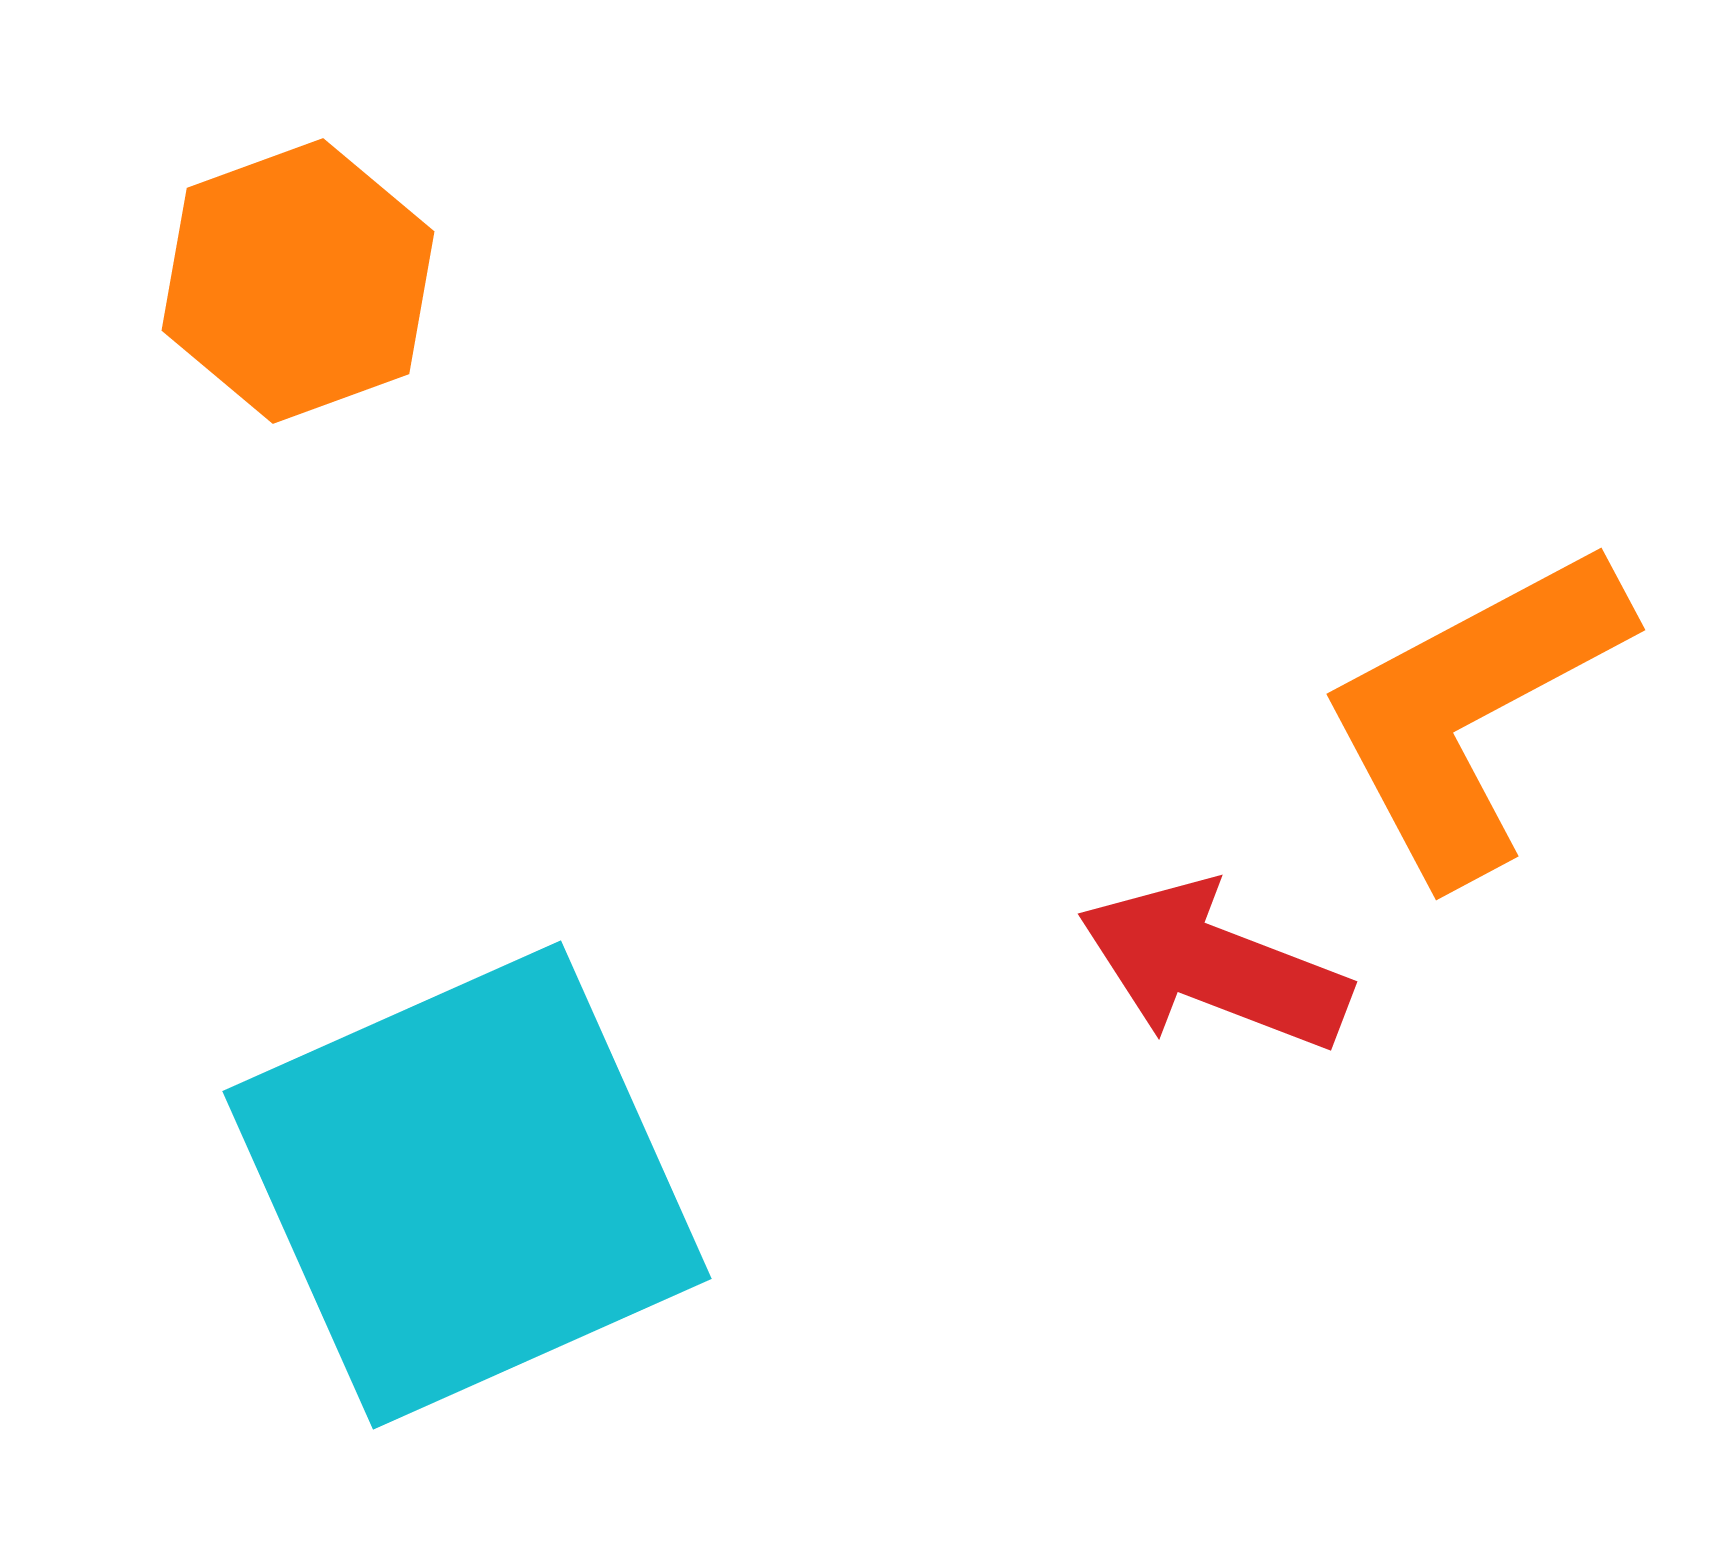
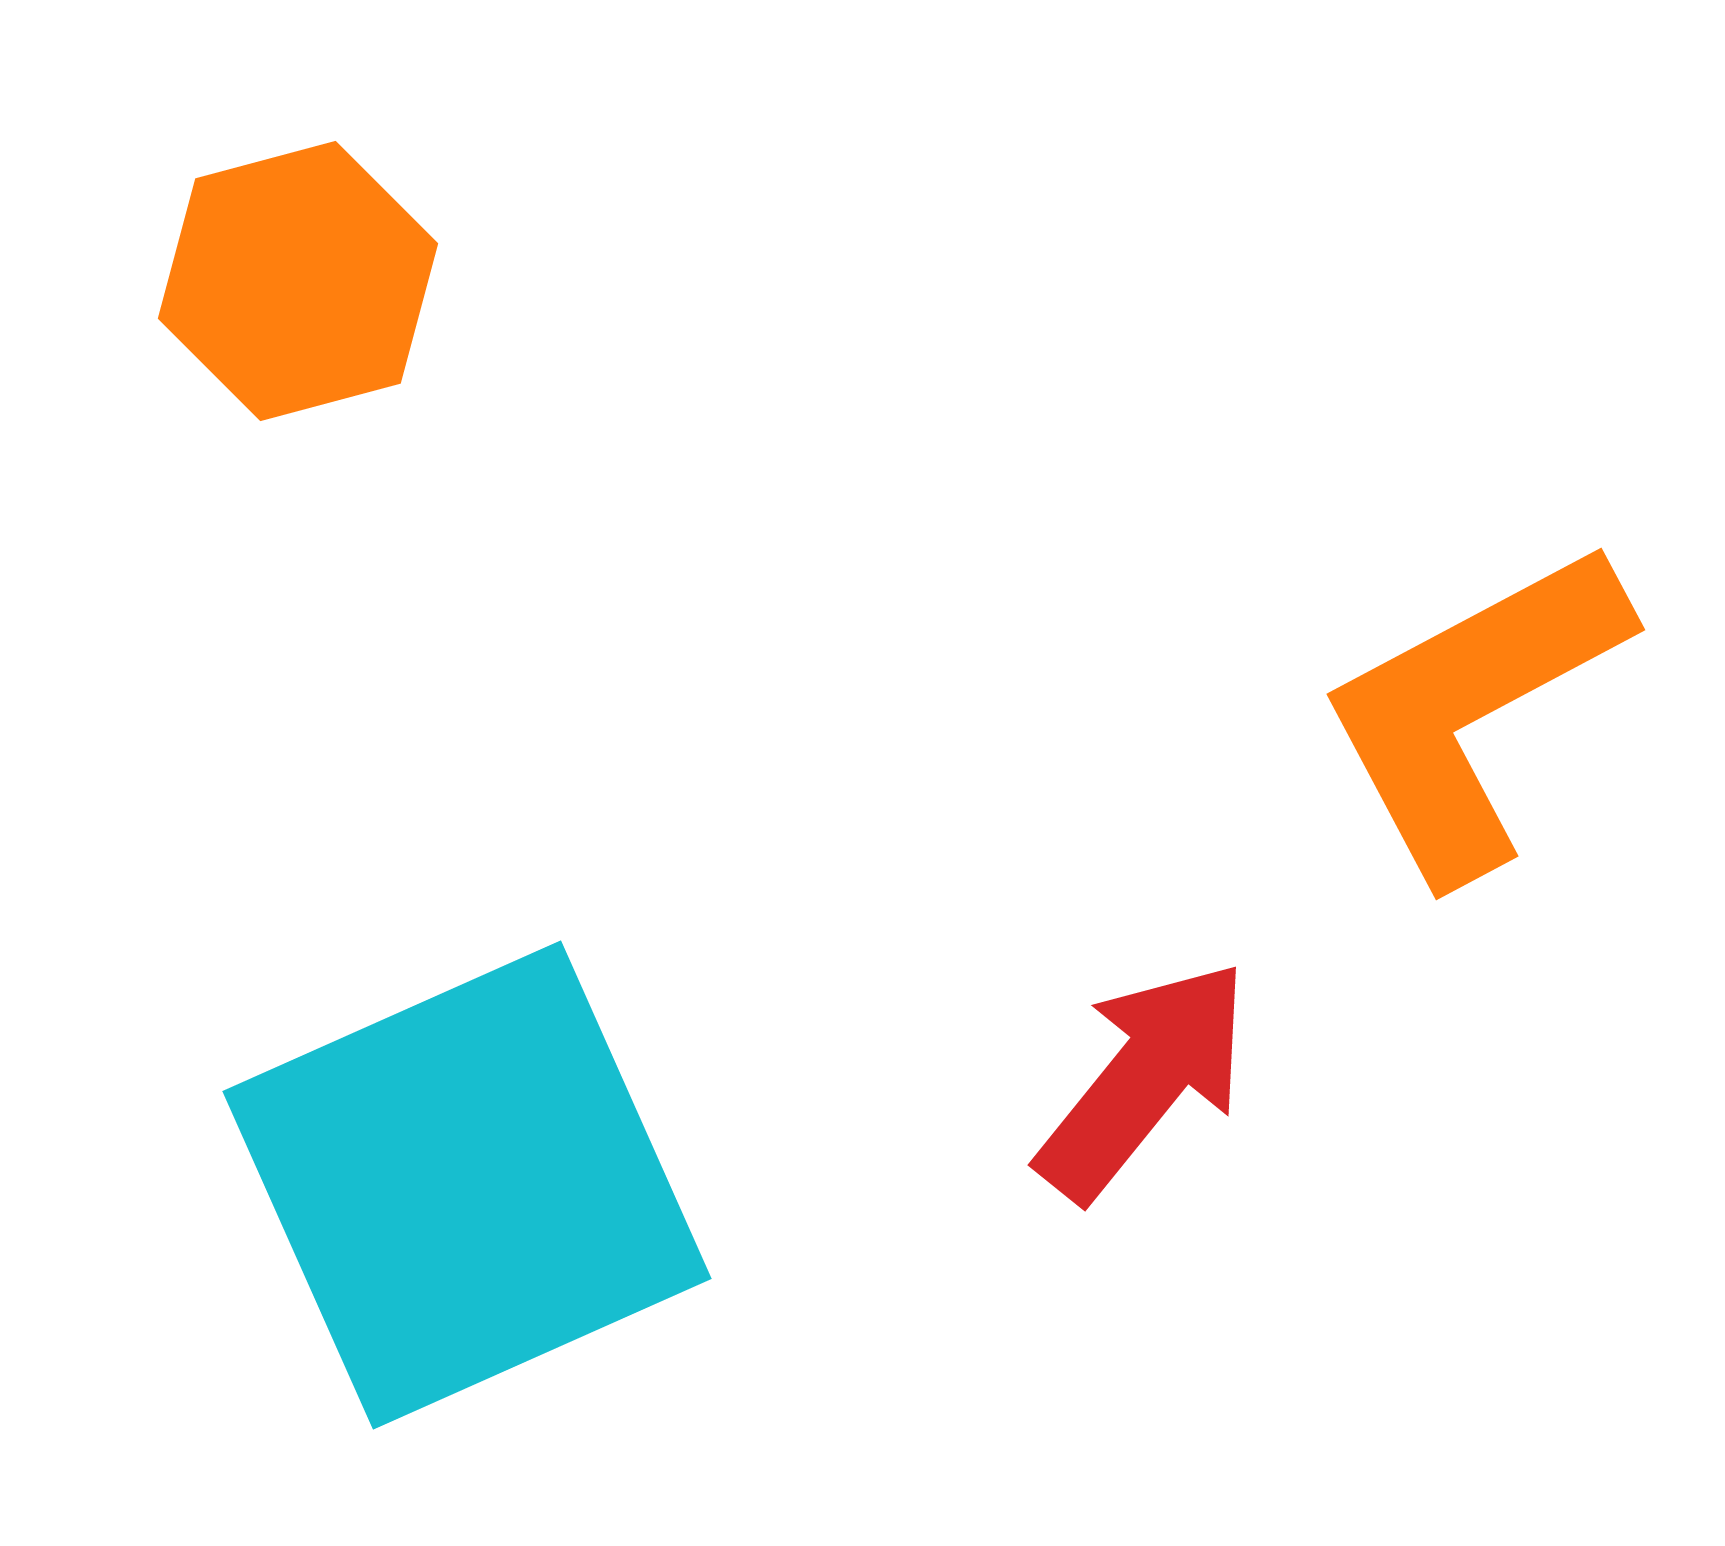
orange hexagon: rotated 5 degrees clockwise
red arrow: moved 70 px left, 114 px down; rotated 108 degrees clockwise
